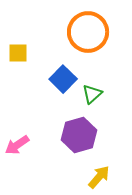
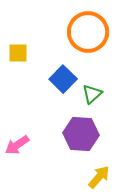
purple hexagon: moved 2 px right, 1 px up; rotated 20 degrees clockwise
